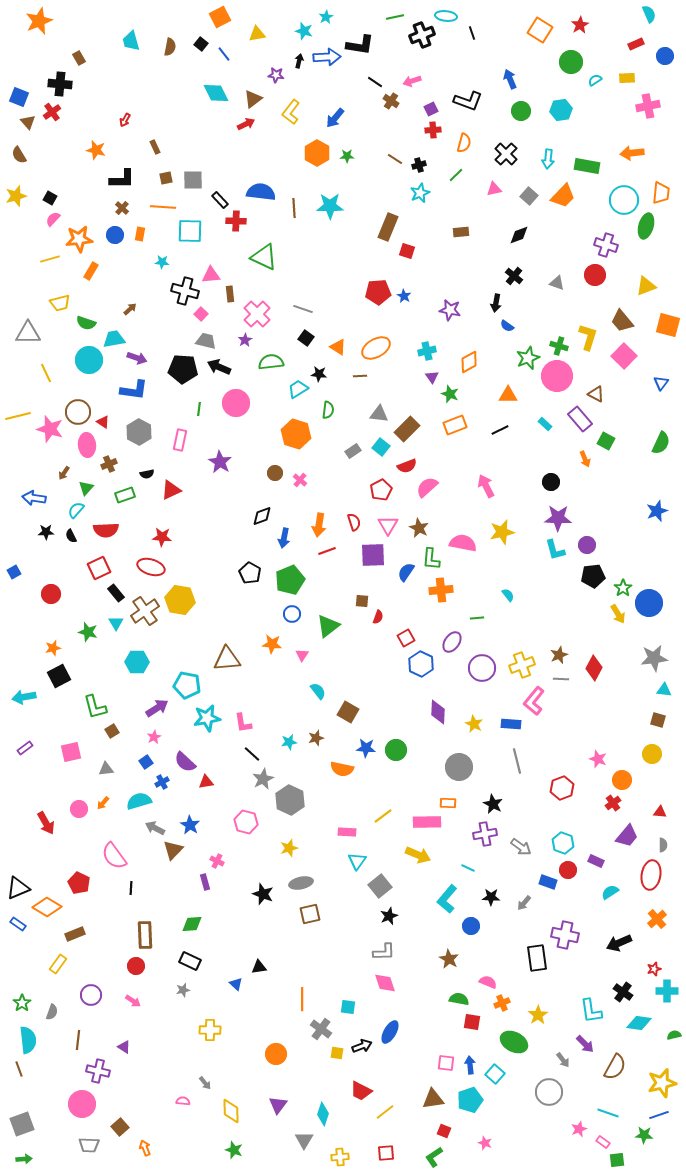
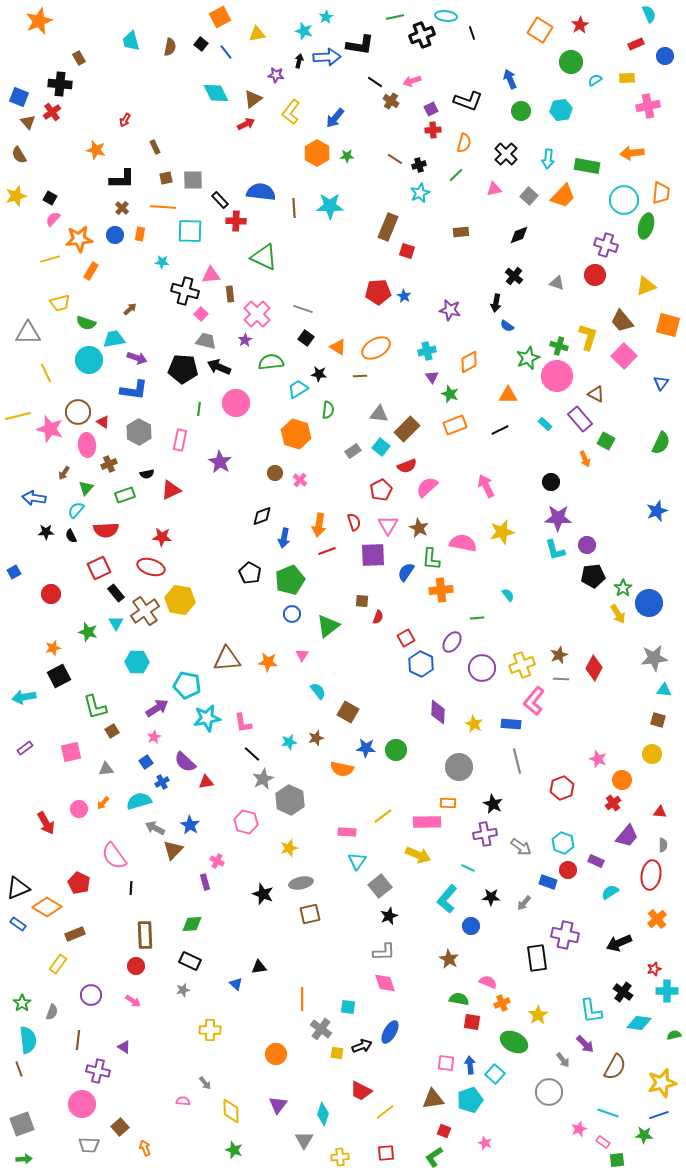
blue line at (224, 54): moved 2 px right, 2 px up
orange star at (272, 644): moved 4 px left, 18 px down
